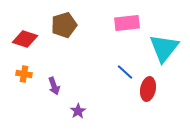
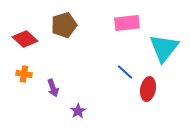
red diamond: rotated 25 degrees clockwise
purple arrow: moved 1 px left, 2 px down
